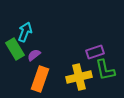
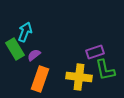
yellow cross: rotated 20 degrees clockwise
